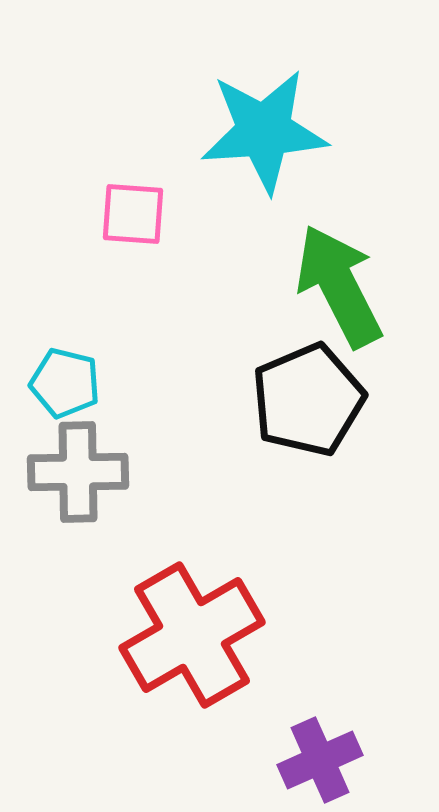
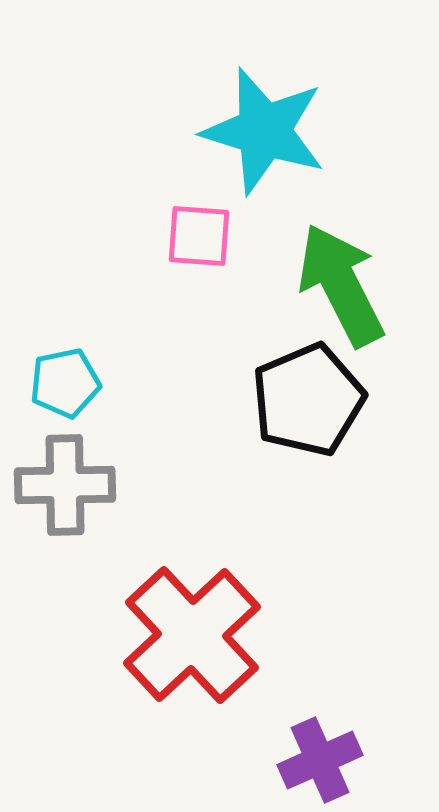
cyan star: rotated 21 degrees clockwise
pink square: moved 66 px right, 22 px down
green arrow: moved 2 px right, 1 px up
cyan pentagon: rotated 26 degrees counterclockwise
gray cross: moved 13 px left, 13 px down
red cross: rotated 13 degrees counterclockwise
